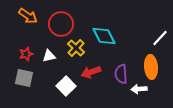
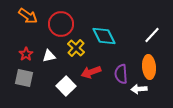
white line: moved 8 px left, 3 px up
red star: rotated 16 degrees counterclockwise
orange ellipse: moved 2 px left
